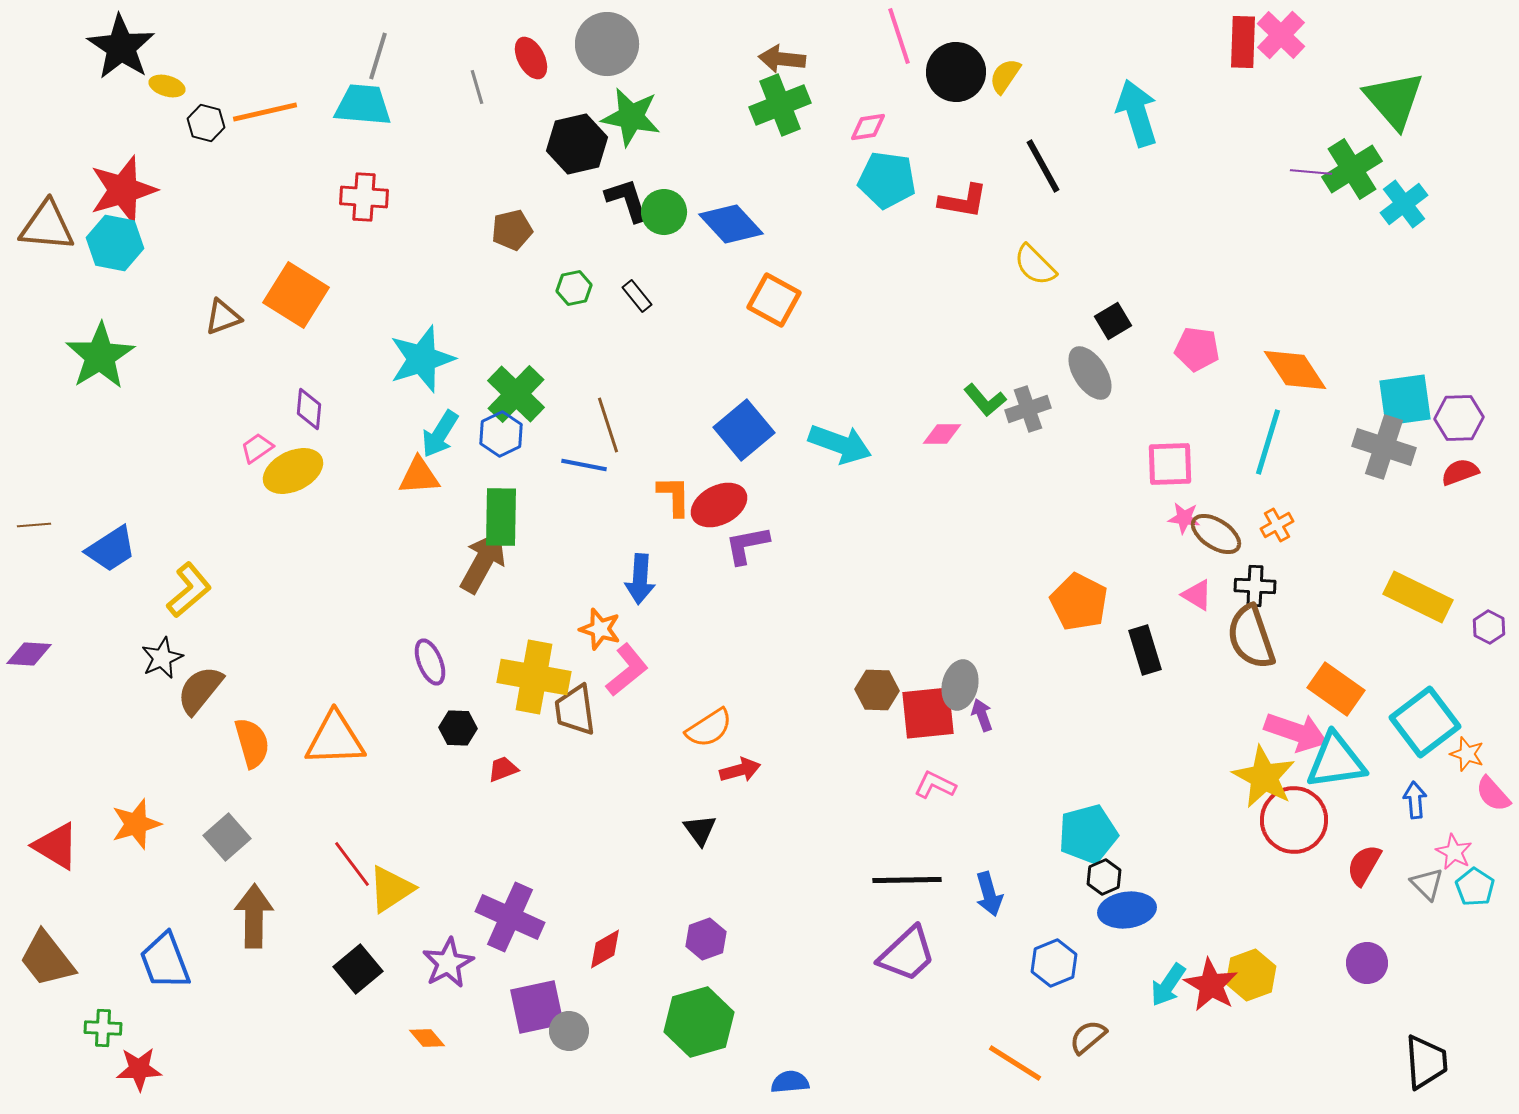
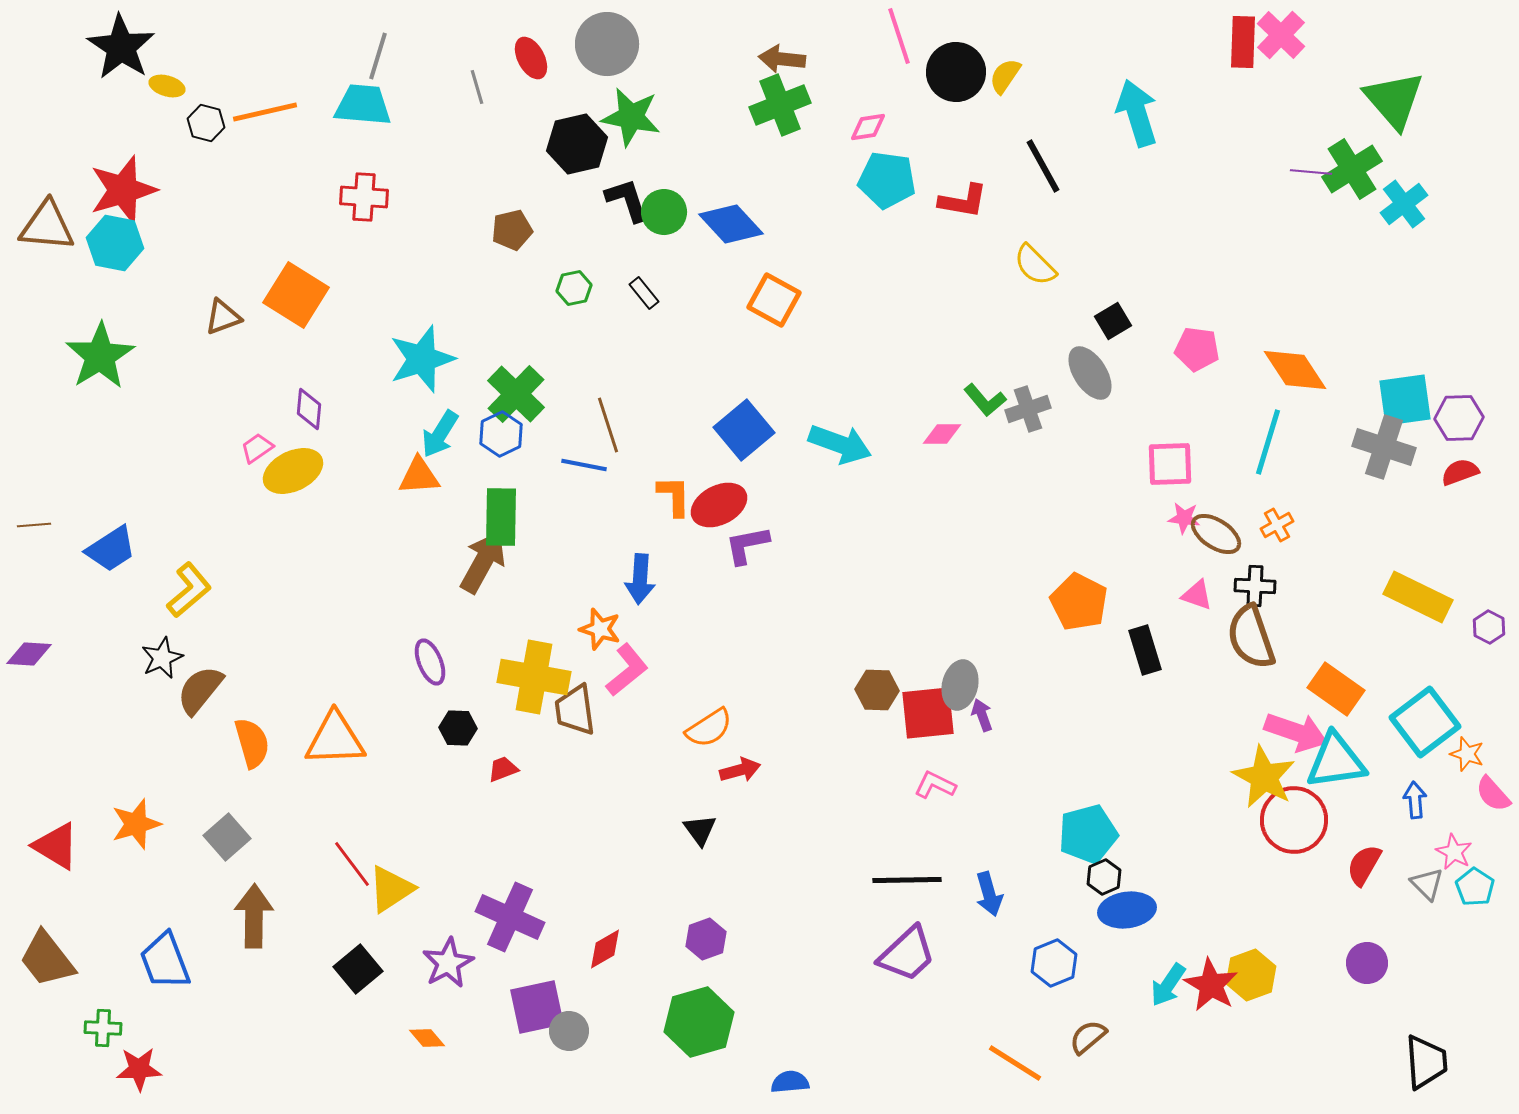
black rectangle at (637, 296): moved 7 px right, 3 px up
pink triangle at (1197, 595): rotated 12 degrees counterclockwise
